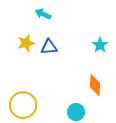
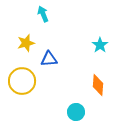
cyan arrow: rotated 42 degrees clockwise
blue triangle: moved 12 px down
orange diamond: moved 3 px right
yellow circle: moved 1 px left, 24 px up
